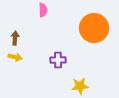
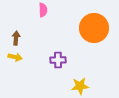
brown arrow: moved 1 px right
